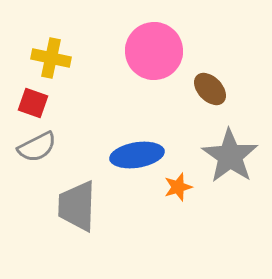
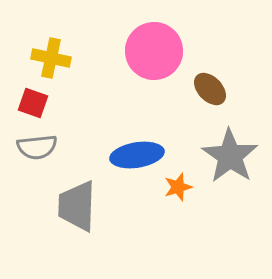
gray semicircle: rotated 21 degrees clockwise
